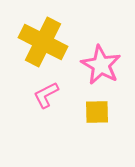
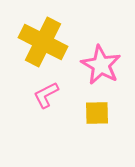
yellow square: moved 1 px down
